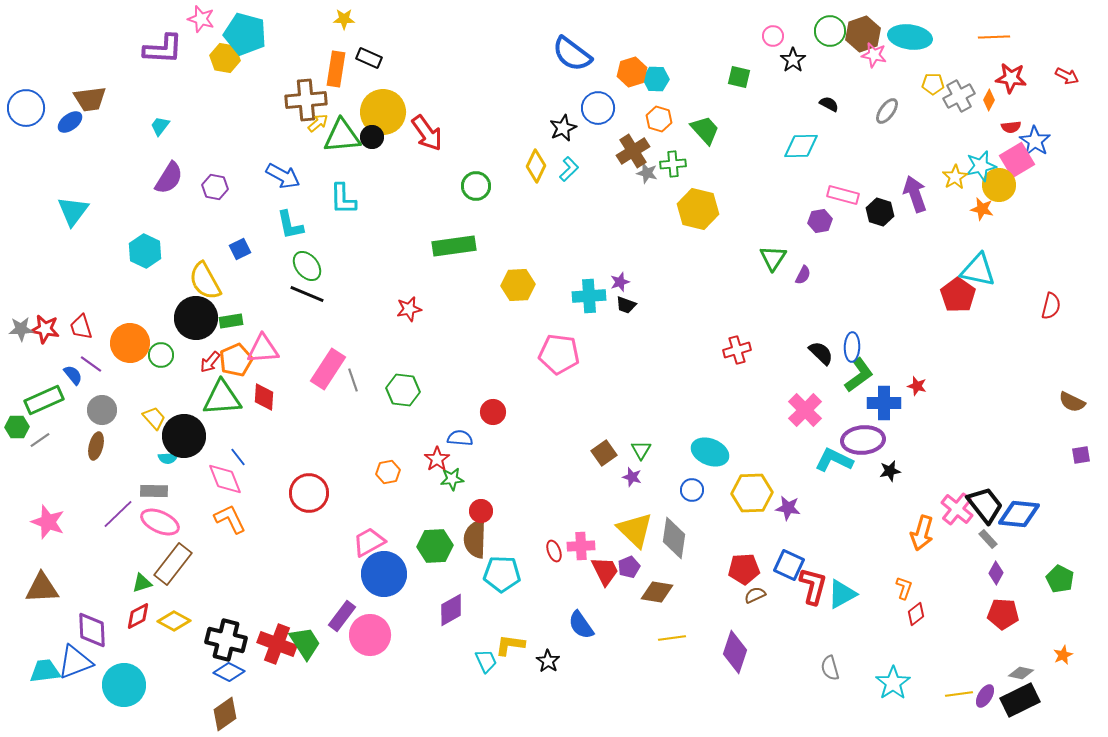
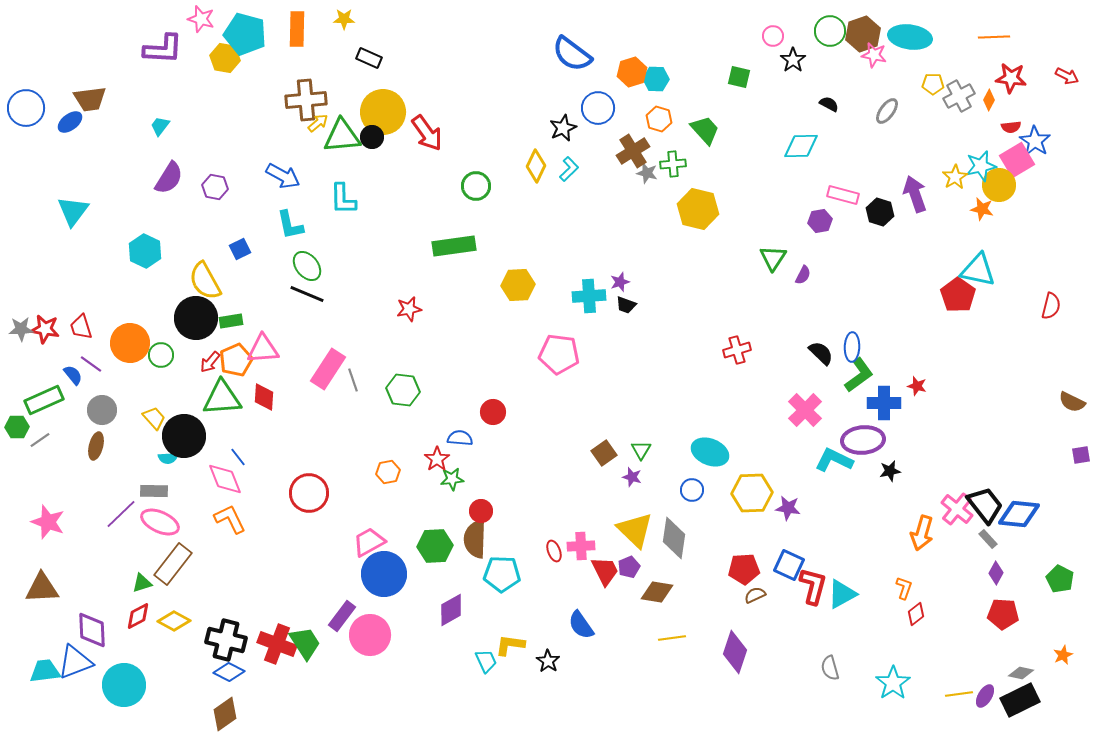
orange rectangle at (336, 69): moved 39 px left, 40 px up; rotated 8 degrees counterclockwise
purple line at (118, 514): moved 3 px right
